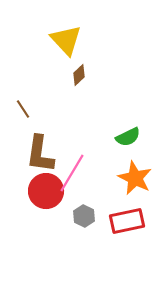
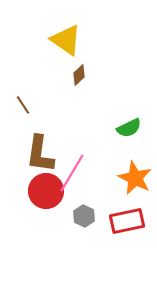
yellow triangle: rotated 12 degrees counterclockwise
brown line: moved 4 px up
green semicircle: moved 1 px right, 9 px up
